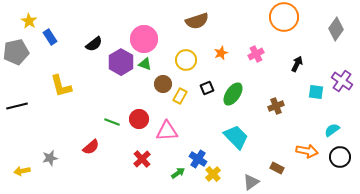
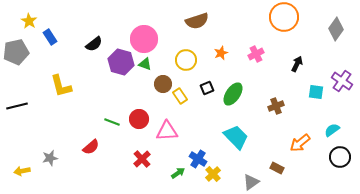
purple hexagon: rotated 15 degrees counterclockwise
yellow rectangle: rotated 63 degrees counterclockwise
orange arrow: moved 7 px left, 8 px up; rotated 130 degrees clockwise
